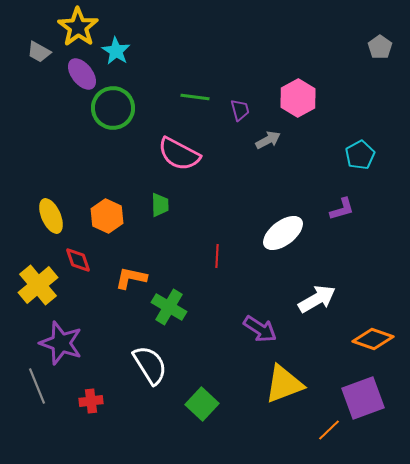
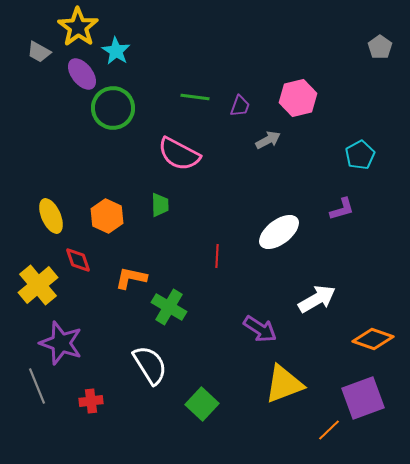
pink hexagon: rotated 15 degrees clockwise
purple trapezoid: moved 4 px up; rotated 35 degrees clockwise
white ellipse: moved 4 px left, 1 px up
